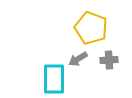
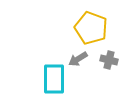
gray cross: rotated 18 degrees clockwise
